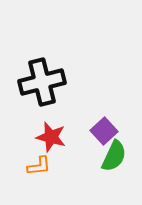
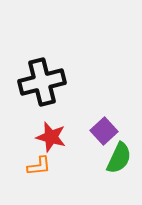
green semicircle: moved 5 px right, 2 px down
